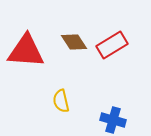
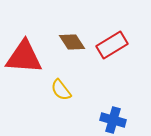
brown diamond: moved 2 px left
red triangle: moved 2 px left, 6 px down
yellow semicircle: moved 11 px up; rotated 25 degrees counterclockwise
